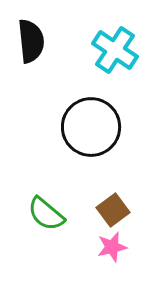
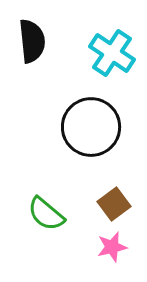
black semicircle: moved 1 px right
cyan cross: moved 3 px left, 3 px down
brown square: moved 1 px right, 6 px up
